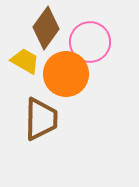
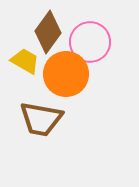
brown diamond: moved 2 px right, 4 px down
brown trapezoid: rotated 99 degrees clockwise
